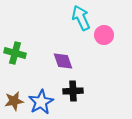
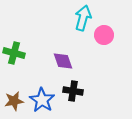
cyan arrow: moved 2 px right; rotated 40 degrees clockwise
green cross: moved 1 px left
black cross: rotated 12 degrees clockwise
blue star: moved 1 px right, 2 px up; rotated 10 degrees counterclockwise
